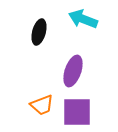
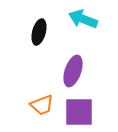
purple square: moved 2 px right
